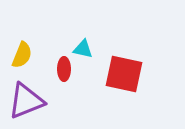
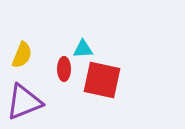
cyan triangle: rotated 15 degrees counterclockwise
red square: moved 22 px left, 6 px down
purple triangle: moved 2 px left, 1 px down
